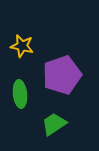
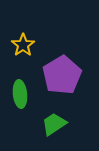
yellow star: moved 1 px right, 1 px up; rotated 25 degrees clockwise
purple pentagon: rotated 12 degrees counterclockwise
